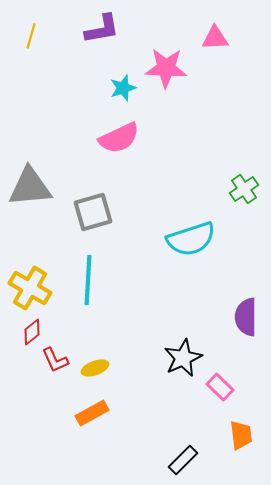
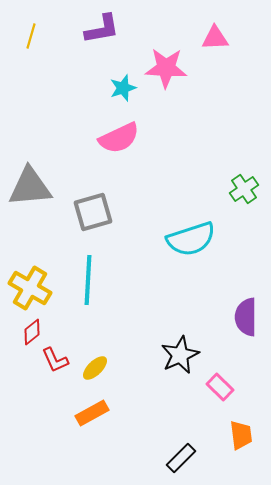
black star: moved 3 px left, 3 px up
yellow ellipse: rotated 24 degrees counterclockwise
black rectangle: moved 2 px left, 2 px up
